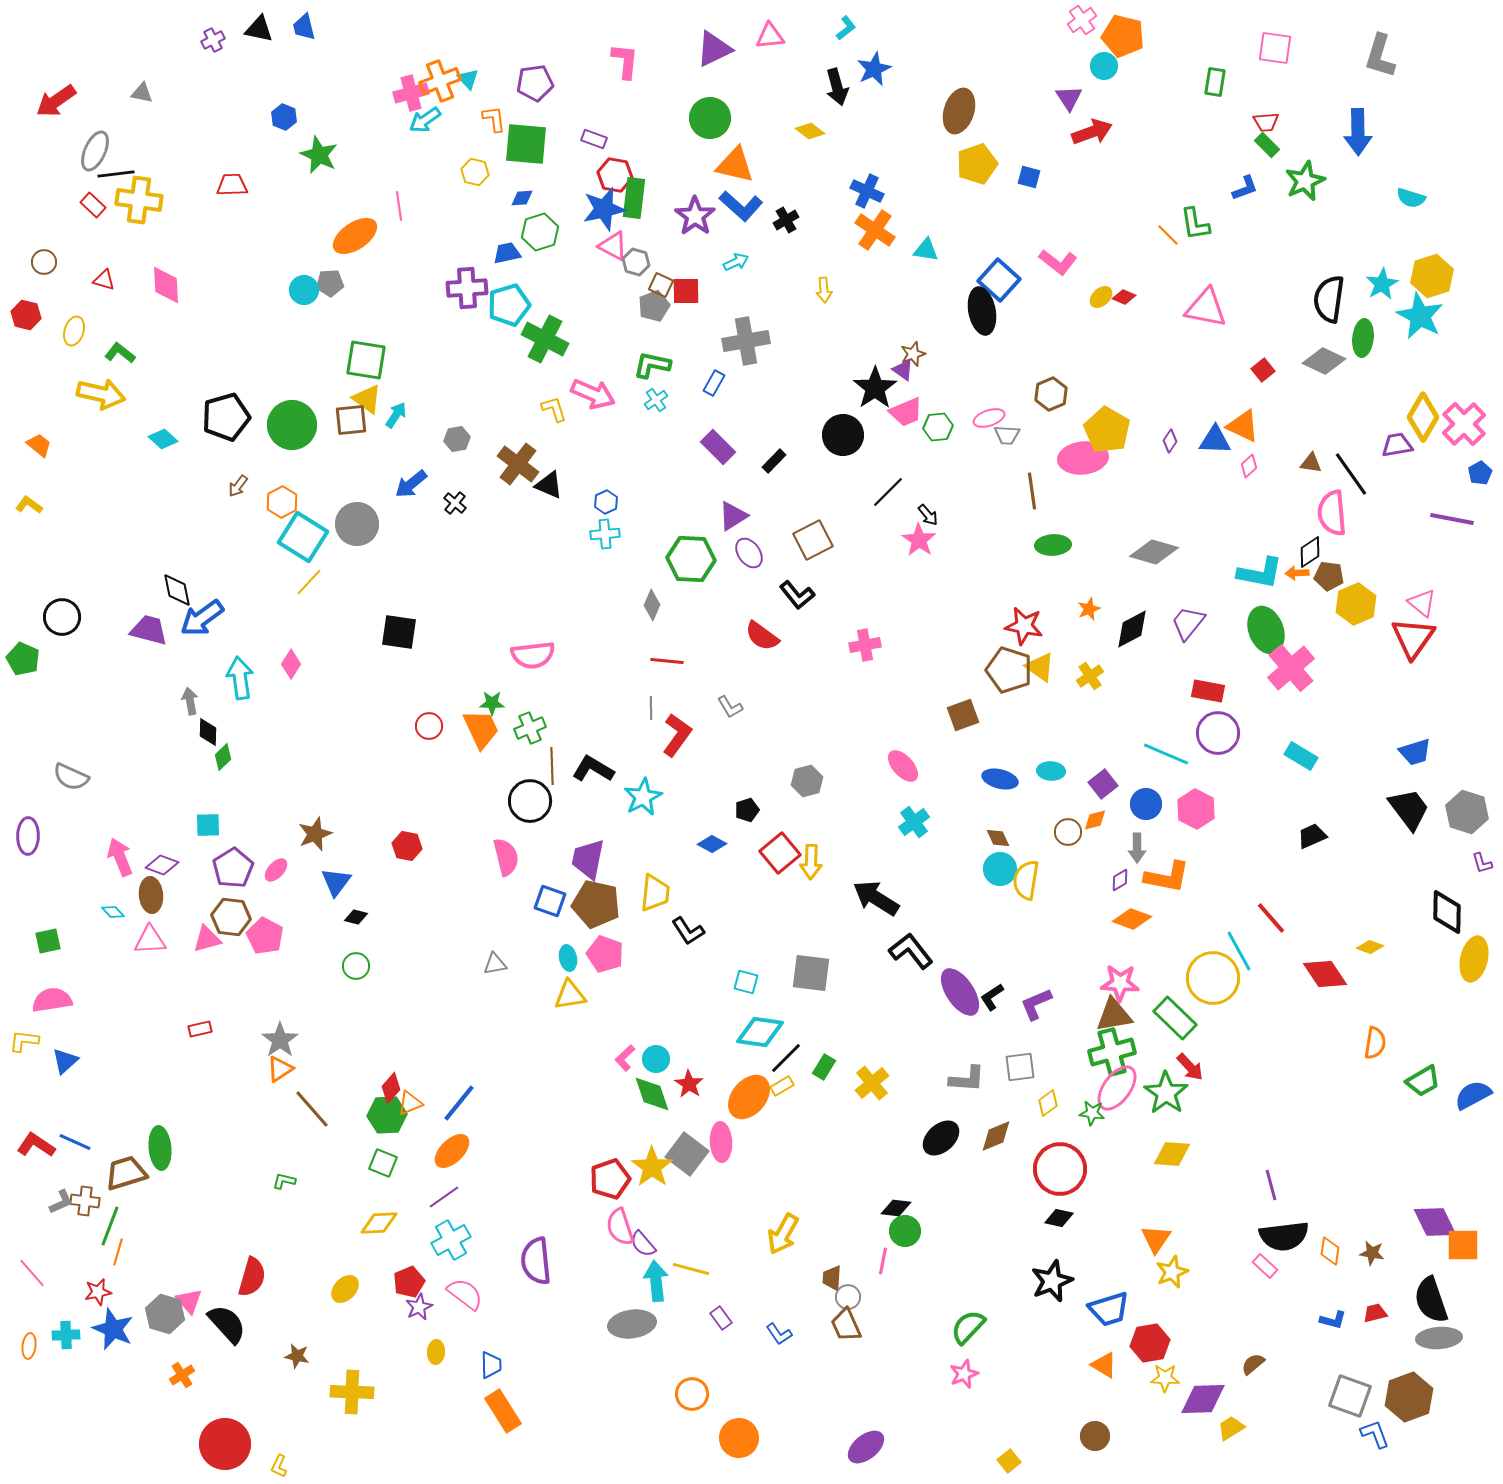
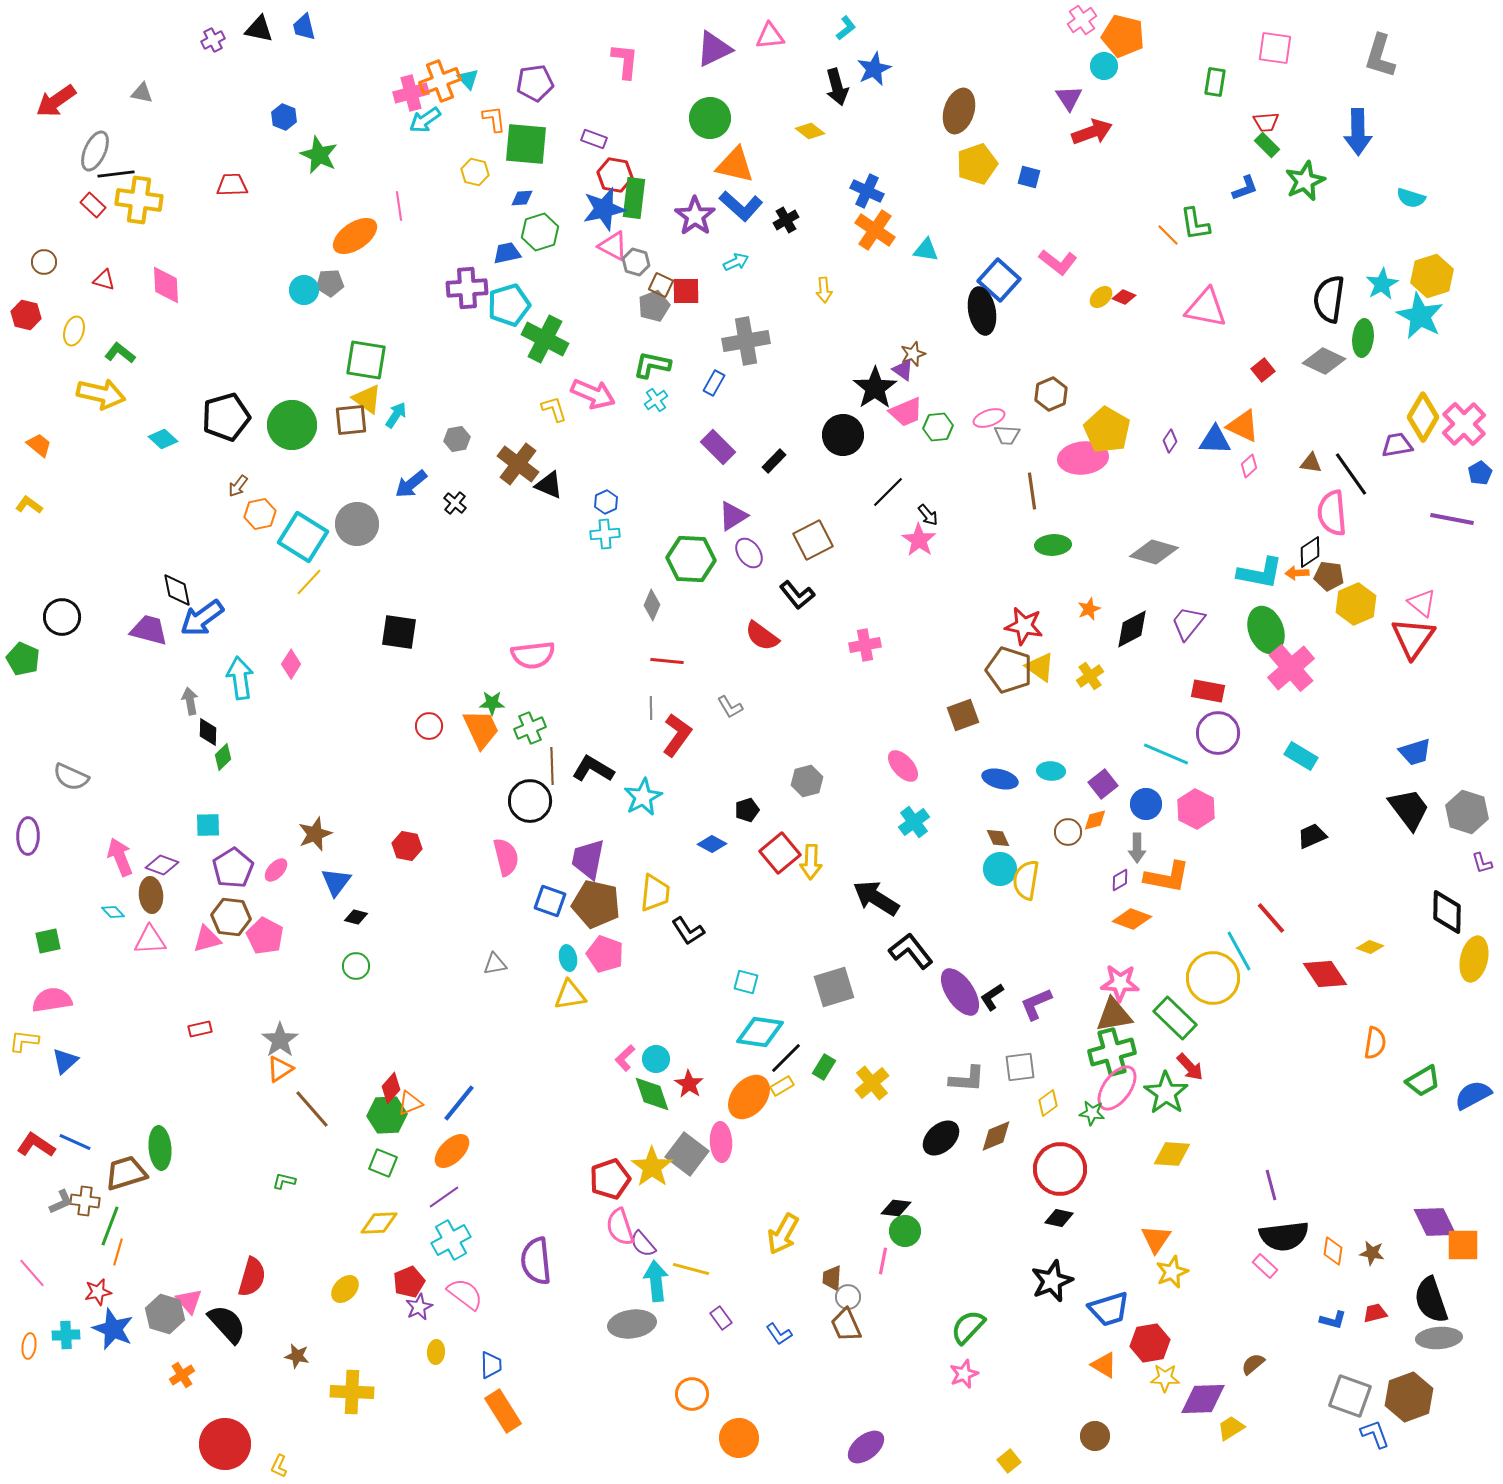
orange hexagon at (282, 502): moved 22 px left, 12 px down; rotated 16 degrees clockwise
gray square at (811, 973): moved 23 px right, 14 px down; rotated 24 degrees counterclockwise
orange diamond at (1330, 1251): moved 3 px right
